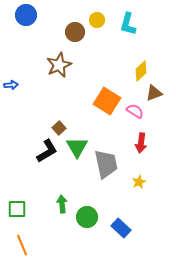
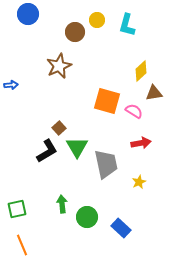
blue circle: moved 2 px right, 1 px up
cyan L-shape: moved 1 px left, 1 px down
brown star: moved 1 px down
brown triangle: rotated 12 degrees clockwise
orange square: rotated 16 degrees counterclockwise
pink semicircle: moved 1 px left
red arrow: rotated 108 degrees counterclockwise
green square: rotated 12 degrees counterclockwise
